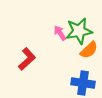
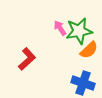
pink arrow: moved 5 px up
blue cross: rotated 10 degrees clockwise
